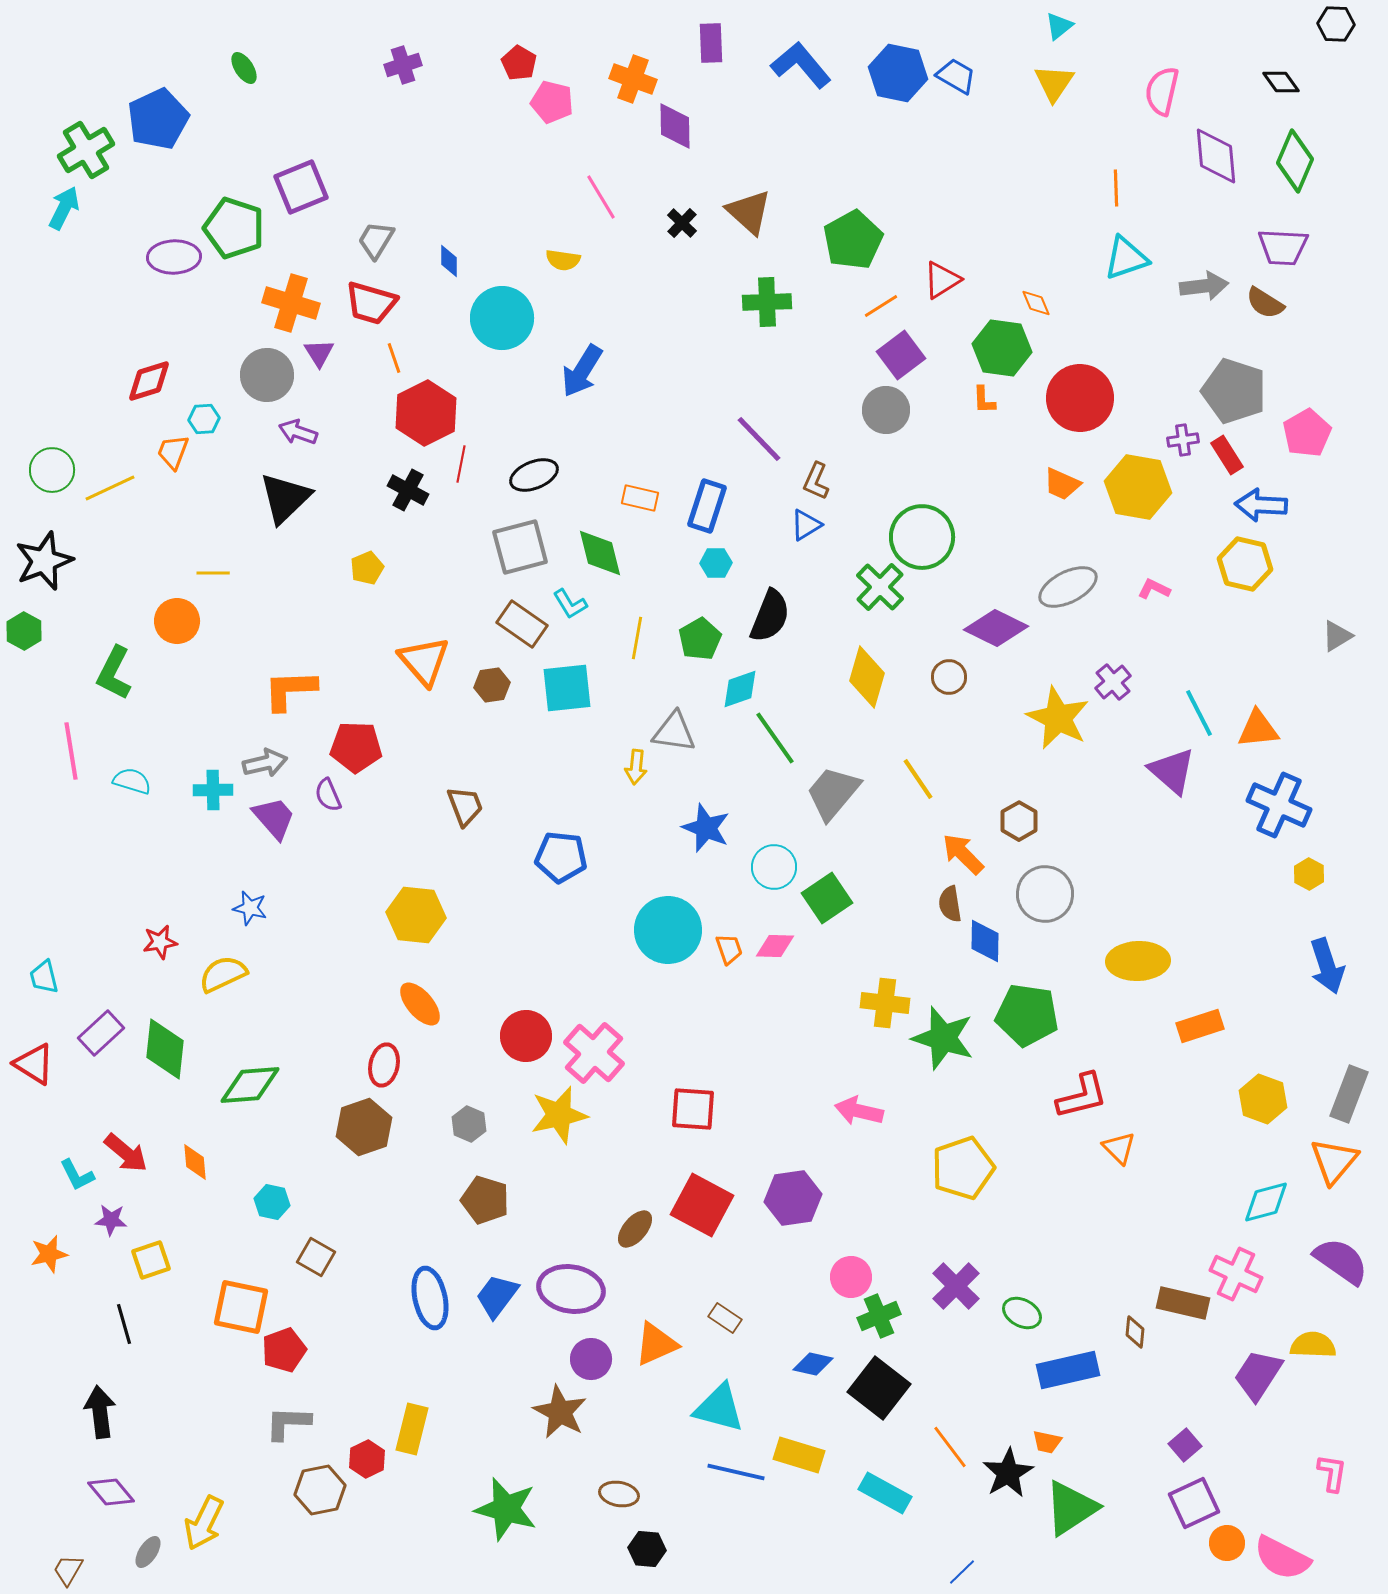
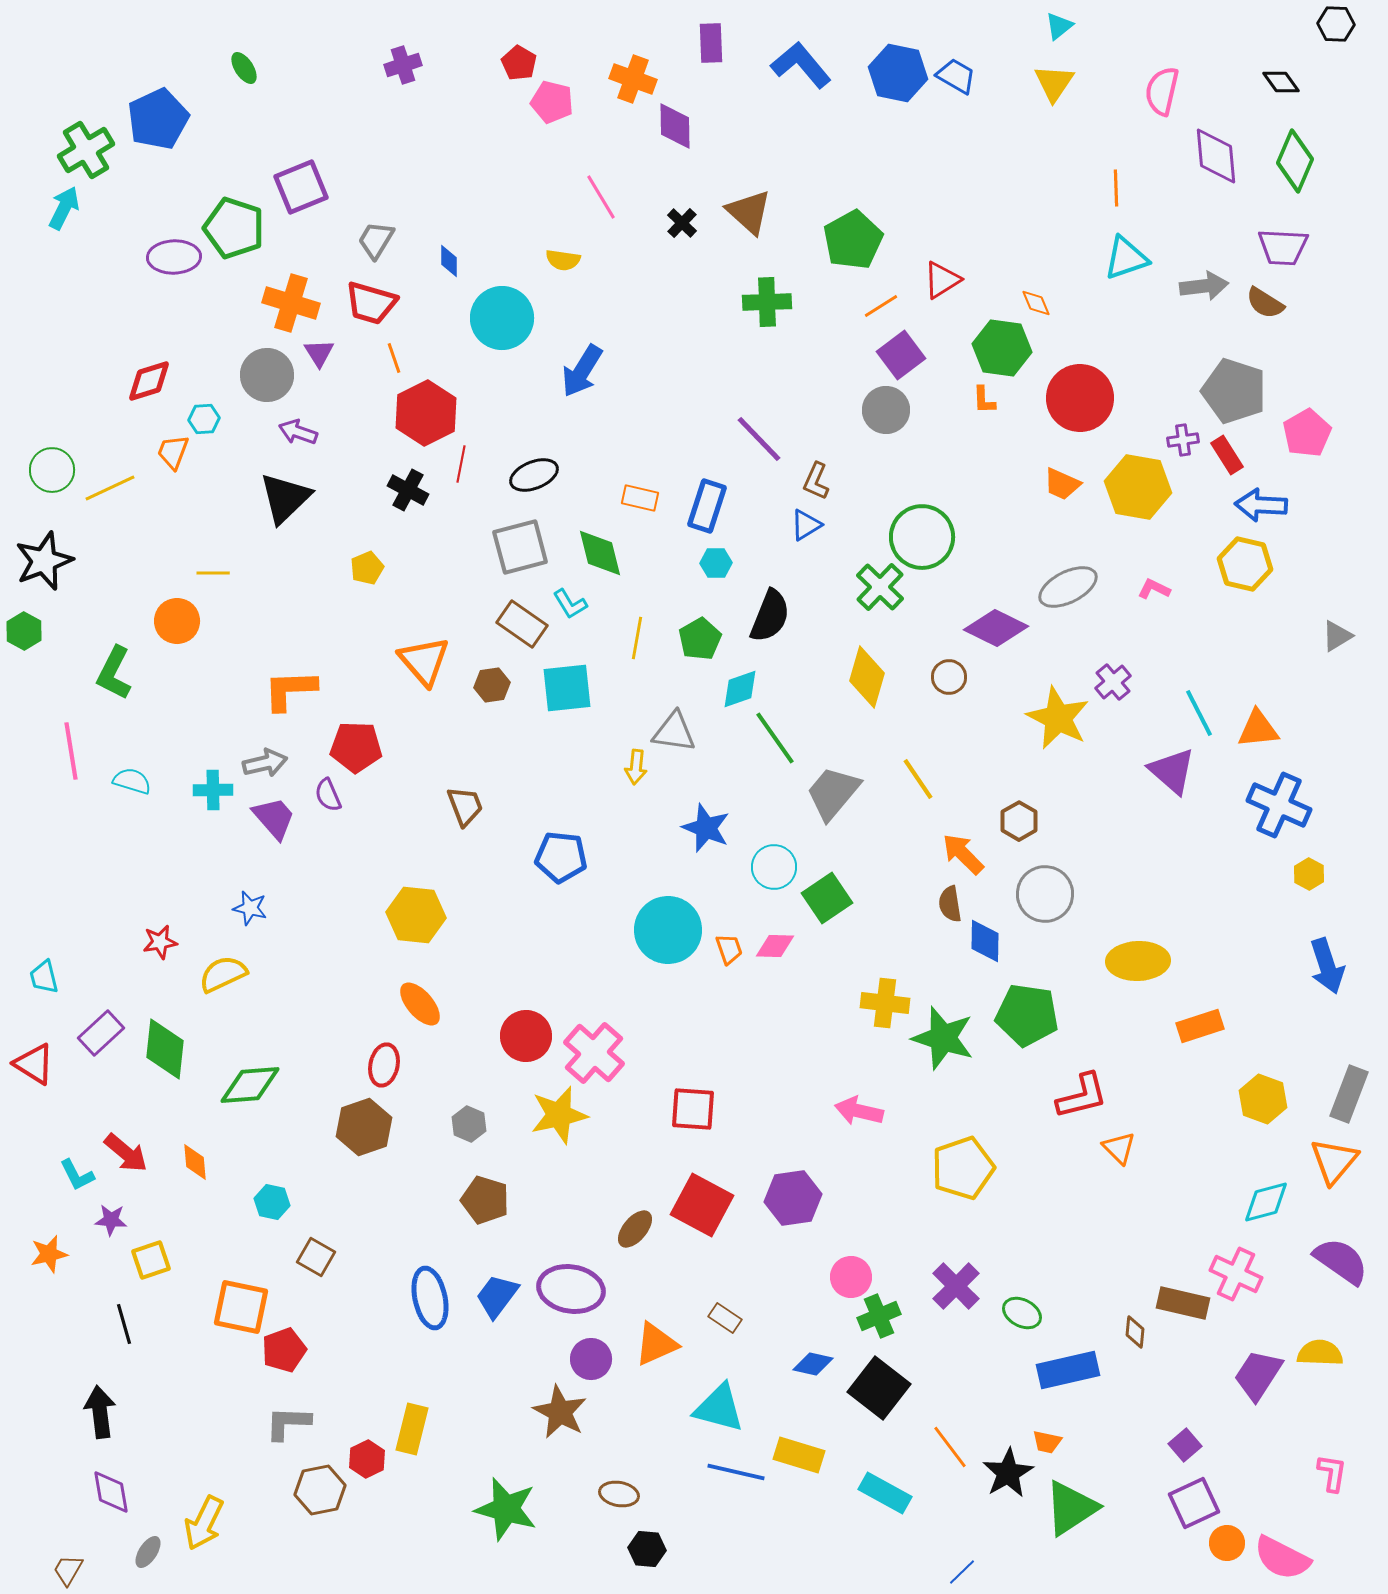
yellow semicircle at (1313, 1345): moved 7 px right, 8 px down
purple diamond at (111, 1492): rotated 30 degrees clockwise
